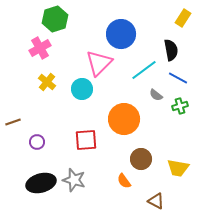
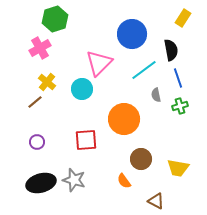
blue circle: moved 11 px right
blue line: rotated 42 degrees clockwise
gray semicircle: rotated 40 degrees clockwise
brown line: moved 22 px right, 20 px up; rotated 21 degrees counterclockwise
